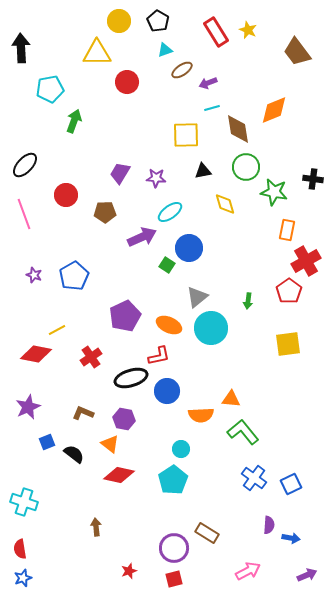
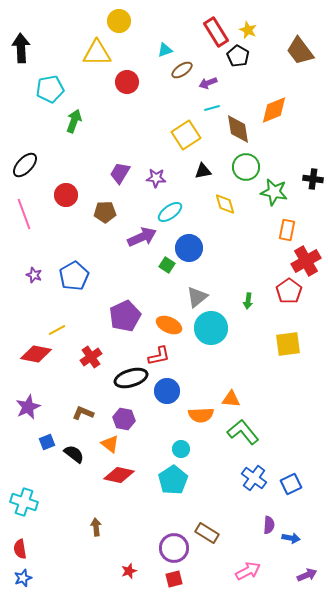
black pentagon at (158, 21): moved 80 px right, 35 px down
brown trapezoid at (297, 52): moved 3 px right, 1 px up
yellow square at (186, 135): rotated 32 degrees counterclockwise
